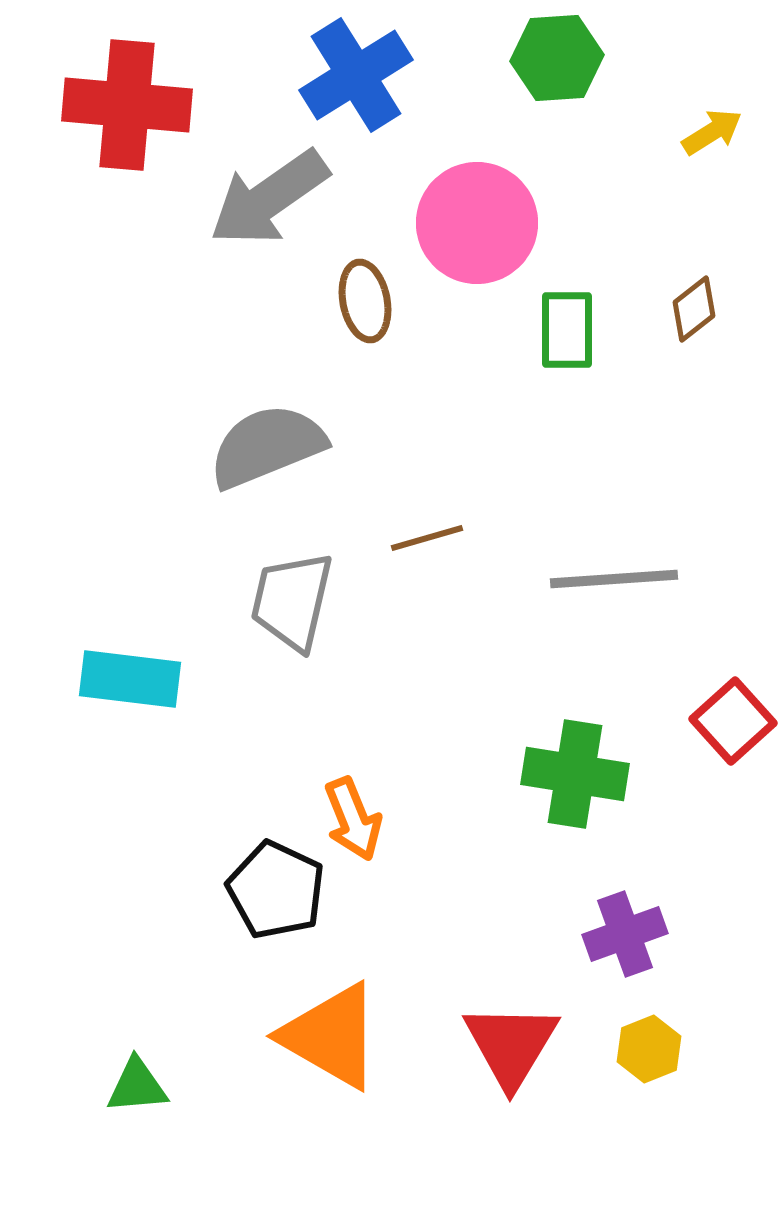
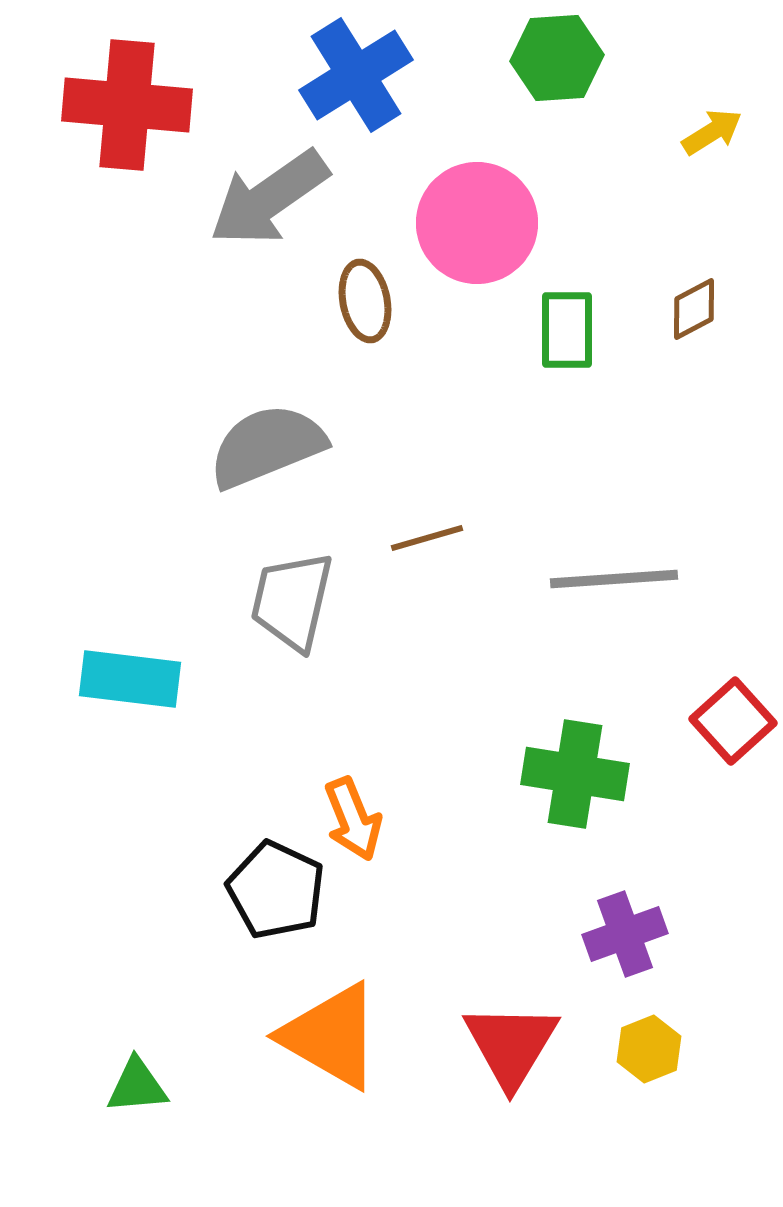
brown diamond: rotated 10 degrees clockwise
